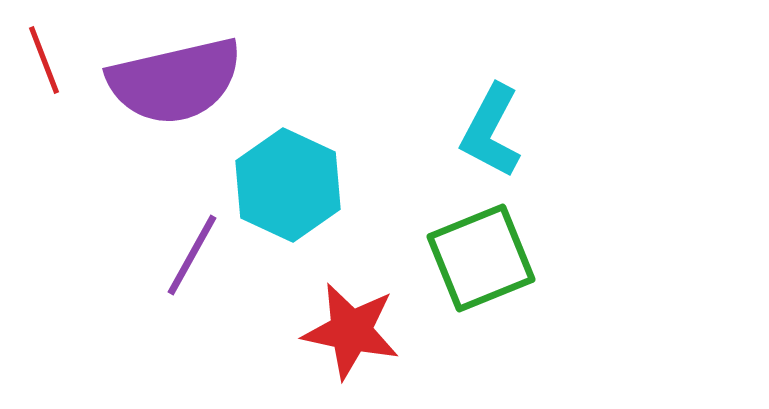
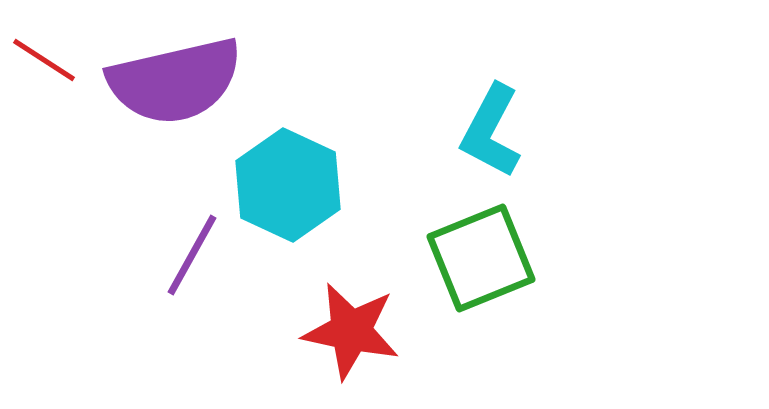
red line: rotated 36 degrees counterclockwise
